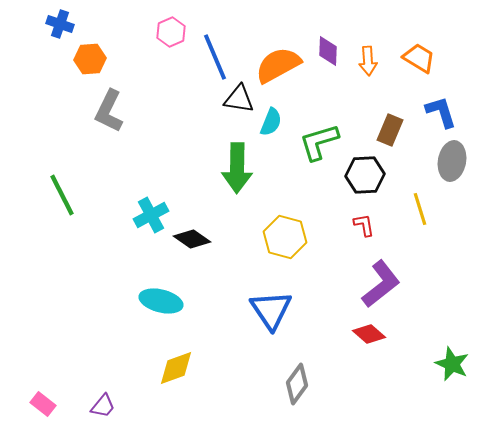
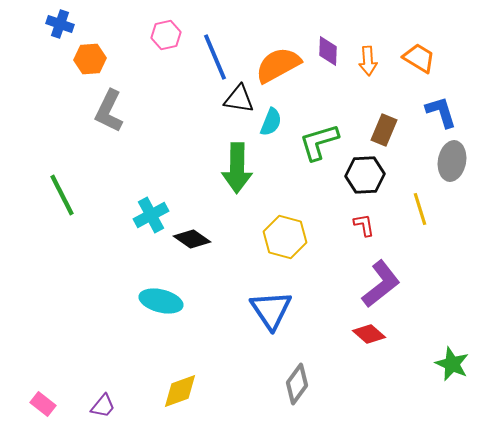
pink hexagon: moved 5 px left, 3 px down; rotated 12 degrees clockwise
brown rectangle: moved 6 px left
yellow diamond: moved 4 px right, 23 px down
